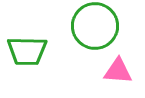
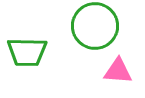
green trapezoid: moved 1 px down
